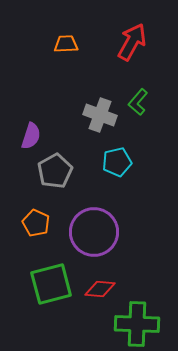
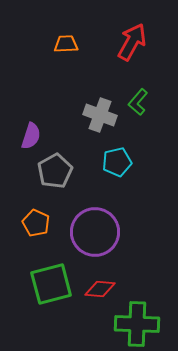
purple circle: moved 1 px right
